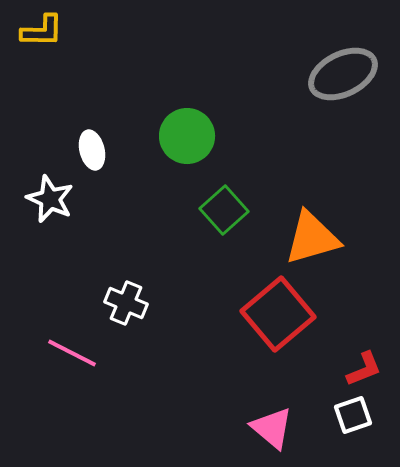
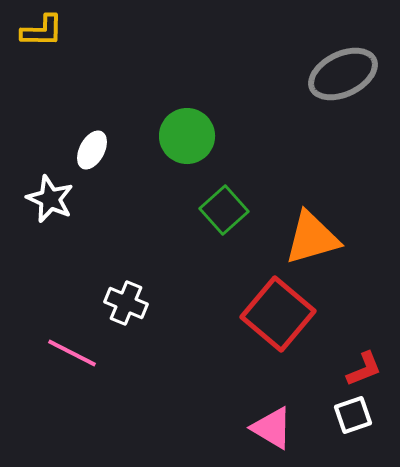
white ellipse: rotated 42 degrees clockwise
red square: rotated 10 degrees counterclockwise
pink triangle: rotated 9 degrees counterclockwise
